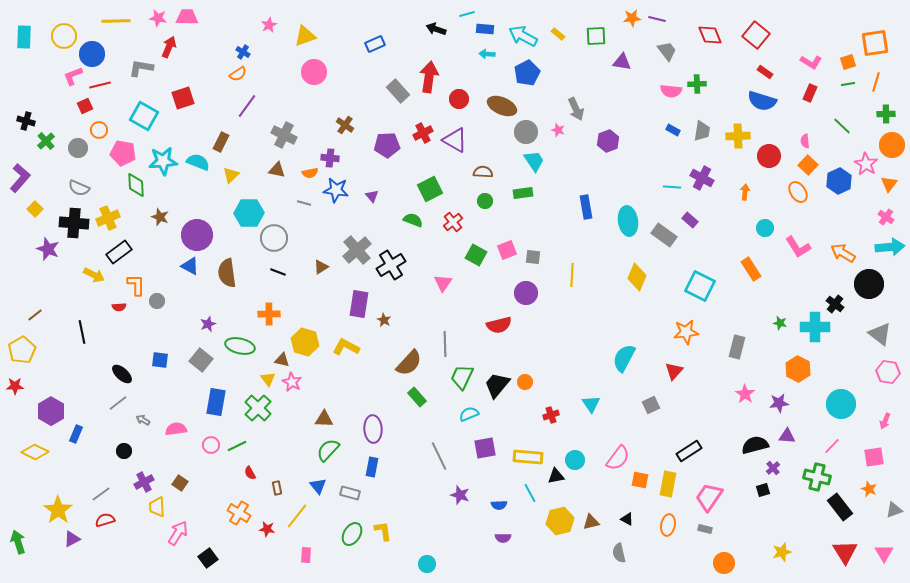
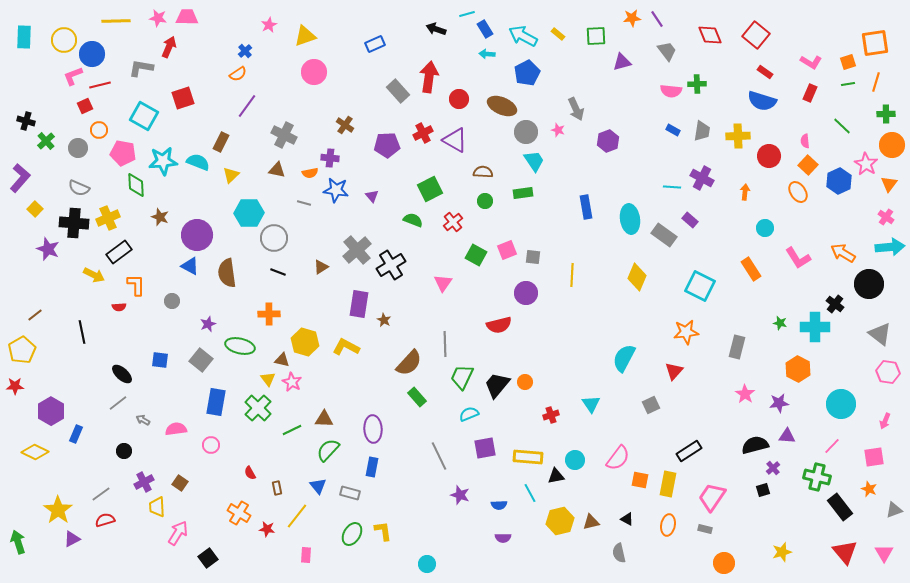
purple line at (657, 19): rotated 42 degrees clockwise
blue rectangle at (485, 29): rotated 54 degrees clockwise
yellow circle at (64, 36): moved 4 px down
blue cross at (243, 52): moved 2 px right, 1 px up; rotated 16 degrees clockwise
purple triangle at (622, 62): rotated 24 degrees counterclockwise
cyan ellipse at (628, 221): moved 2 px right, 2 px up
pink L-shape at (798, 247): moved 11 px down
gray circle at (157, 301): moved 15 px right
green line at (237, 446): moved 55 px right, 16 px up
pink trapezoid at (709, 497): moved 3 px right
red triangle at (845, 552): rotated 8 degrees counterclockwise
